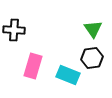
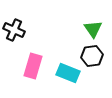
black cross: rotated 20 degrees clockwise
black hexagon: moved 2 px up
cyan rectangle: moved 2 px up
